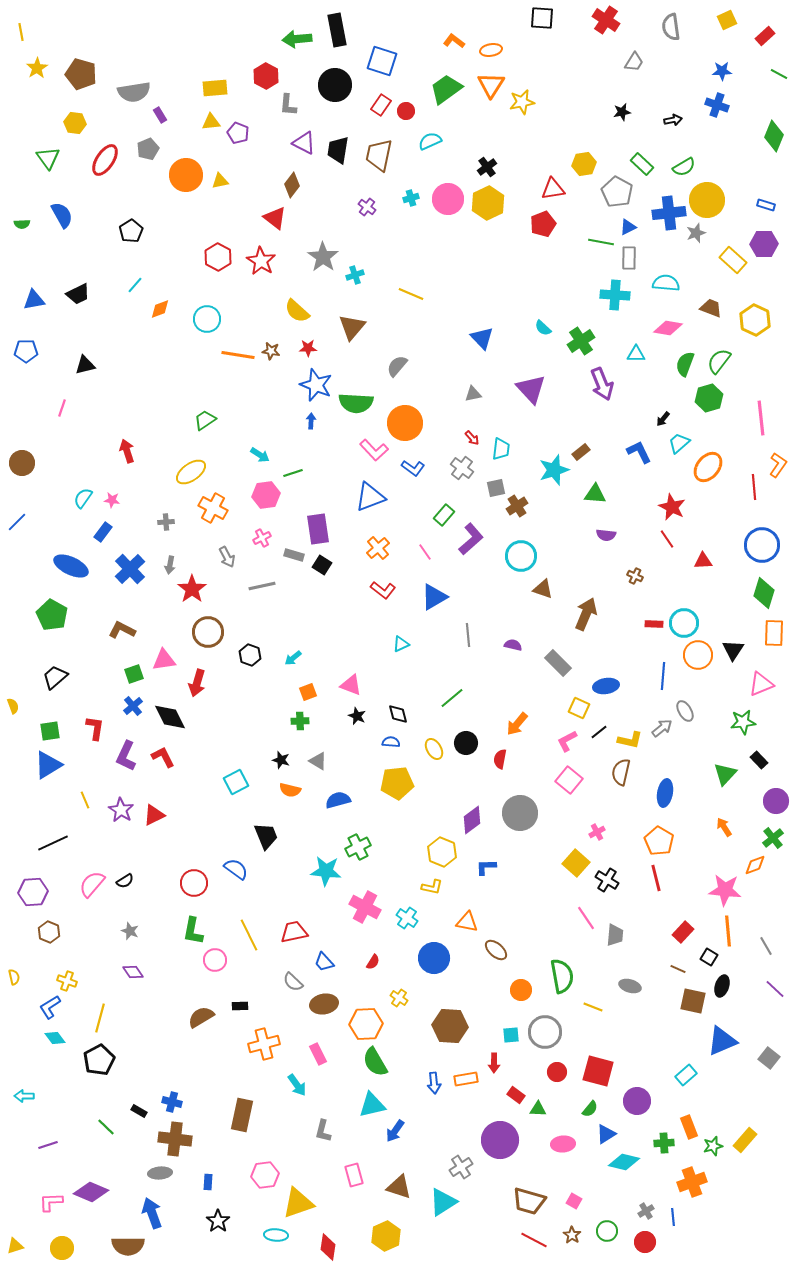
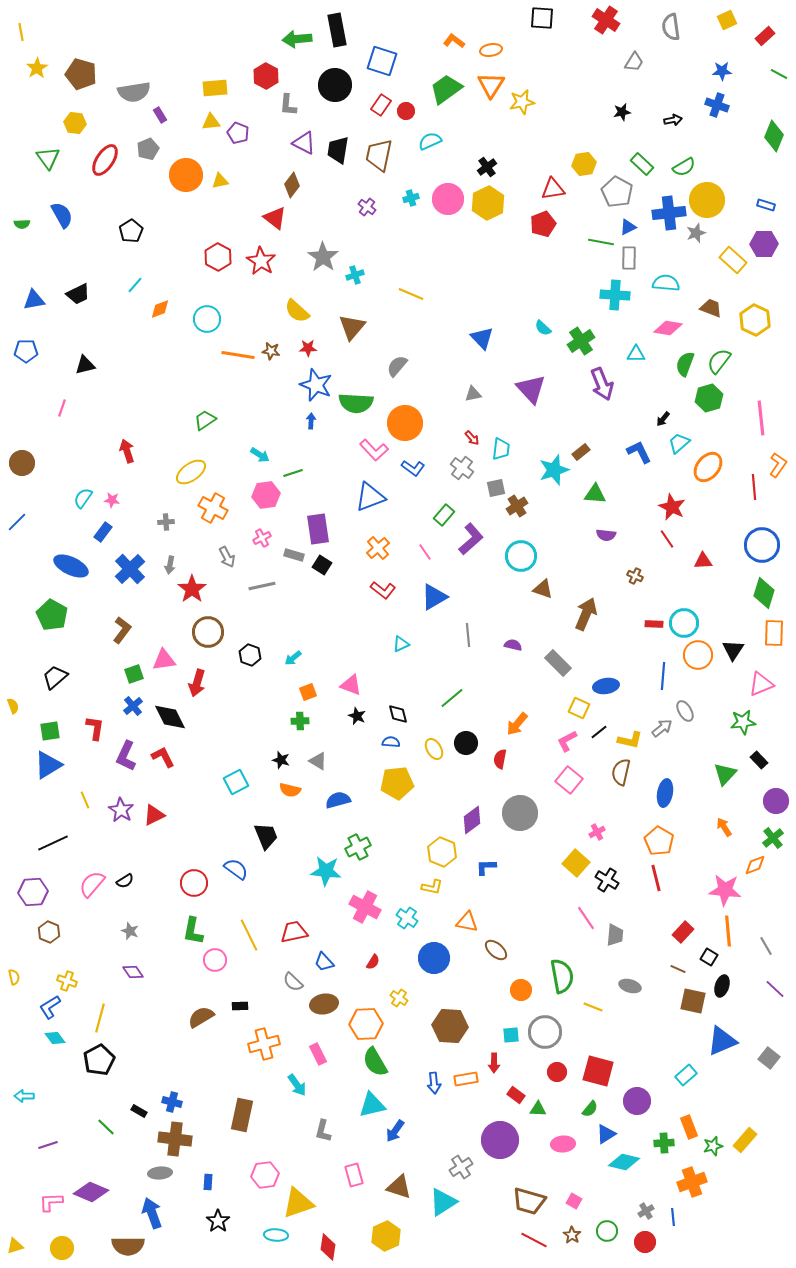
brown L-shape at (122, 630): rotated 100 degrees clockwise
